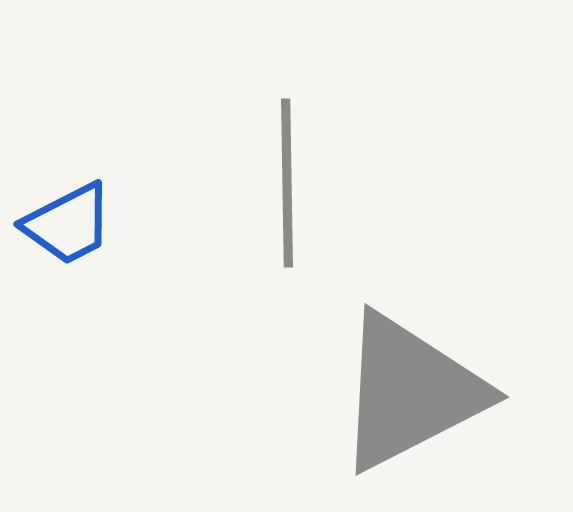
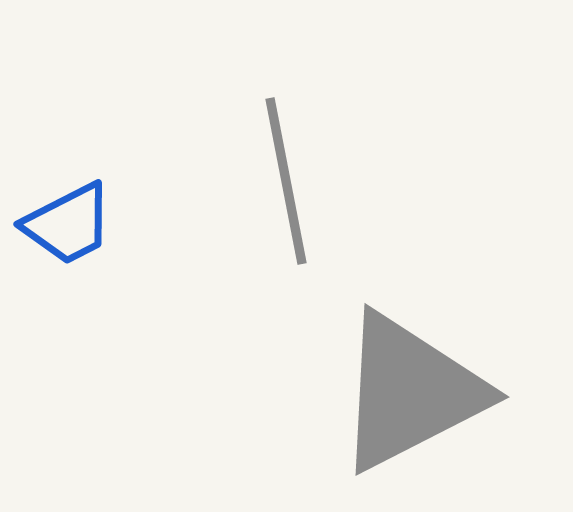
gray line: moved 1 px left, 2 px up; rotated 10 degrees counterclockwise
